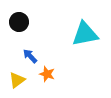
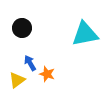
black circle: moved 3 px right, 6 px down
blue arrow: moved 7 px down; rotated 14 degrees clockwise
